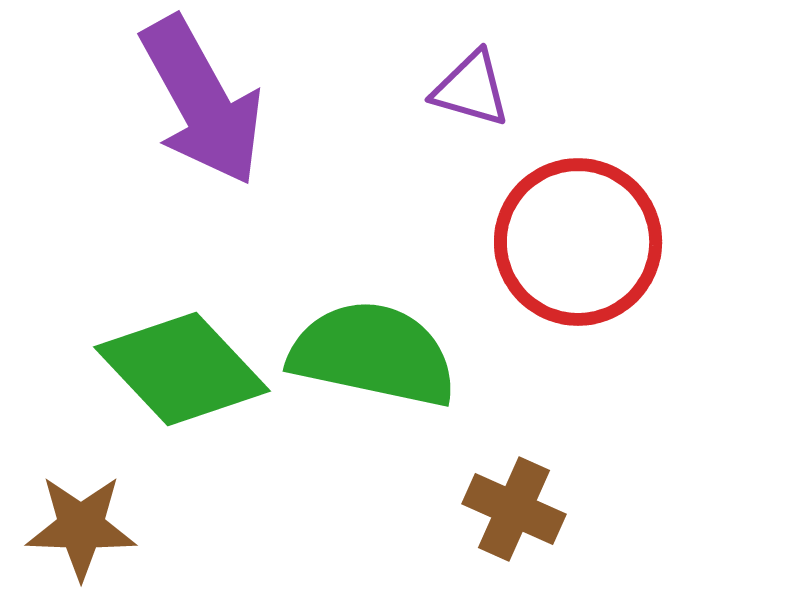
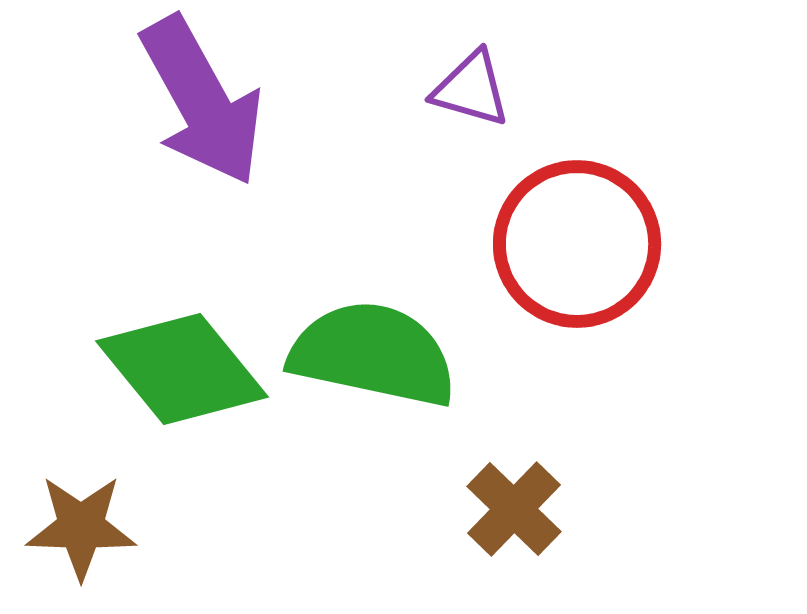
red circle: moved 1 px left, 2 px down
green diamond: rotated 4 degrees clockwise
brown cross: rotated 20 degrees clockwise
